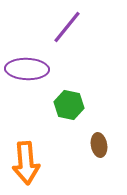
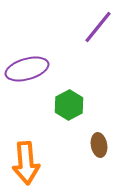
purple line: moved 31 px right
purple ellipse: rotated 18 degrees counterclockwise
green hexagon: rotated 20 degrees clockwise
